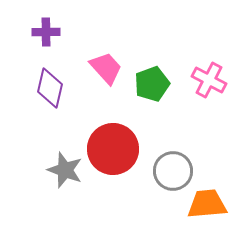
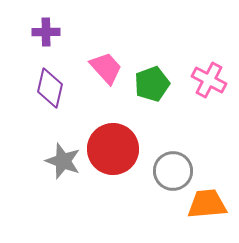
gray star: moved 2 px left, 9 px up
